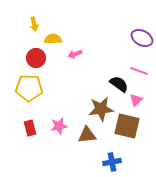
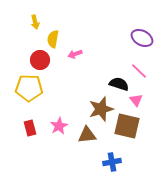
yellow arrow: moved 1 px right, 2 px up
yellow semicircle: rotated 78 degrees counterclockwise
red circle: moved 4 px right, 2 px down
pink line: rotated 24 degrees clockwise
black semicircle: rotated 18 degrees counterclockwise
pink triangle: rotated 24 degrees counterclockwise
brown star: rotated 10 degrees counterclockwise
pink star: rotated 18 degrees counterclockwise
